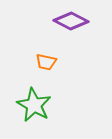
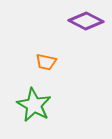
purple diamond: moved 15 px right
